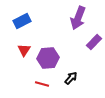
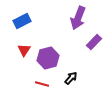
purple hexagon: rotated 10 degrees counterclockwise
